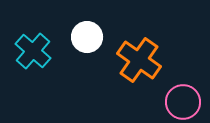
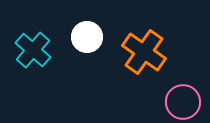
cyan cross: moved 1 px up
orange cross: moved 5 px right, 8 px up
